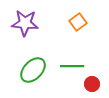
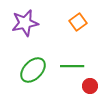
purple star: rotated 16 degrees counterclockwise
red circle: moved 2 px left, 2 px down
